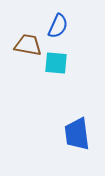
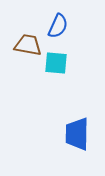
blue trapezoid: rotated 8 degrees clockwise
